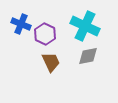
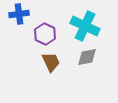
blue cross: moved 2 px left, 10 px up; rotated 30 degrees counterclockwise
gray diamond: moved 1 px left, 1 px down
